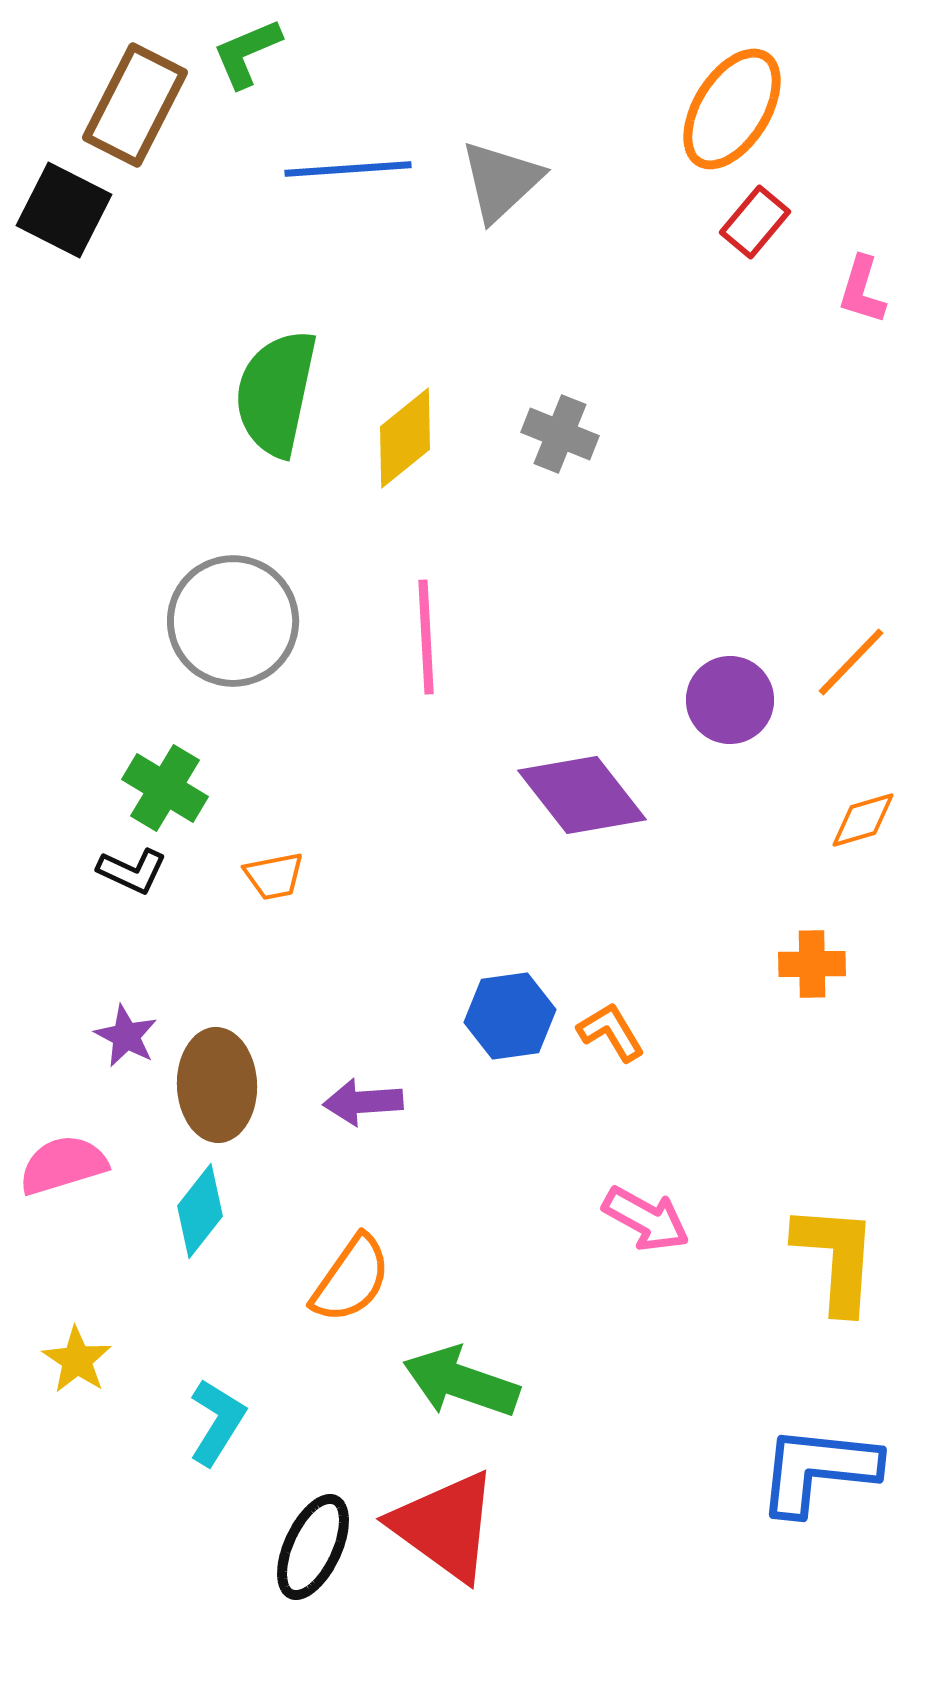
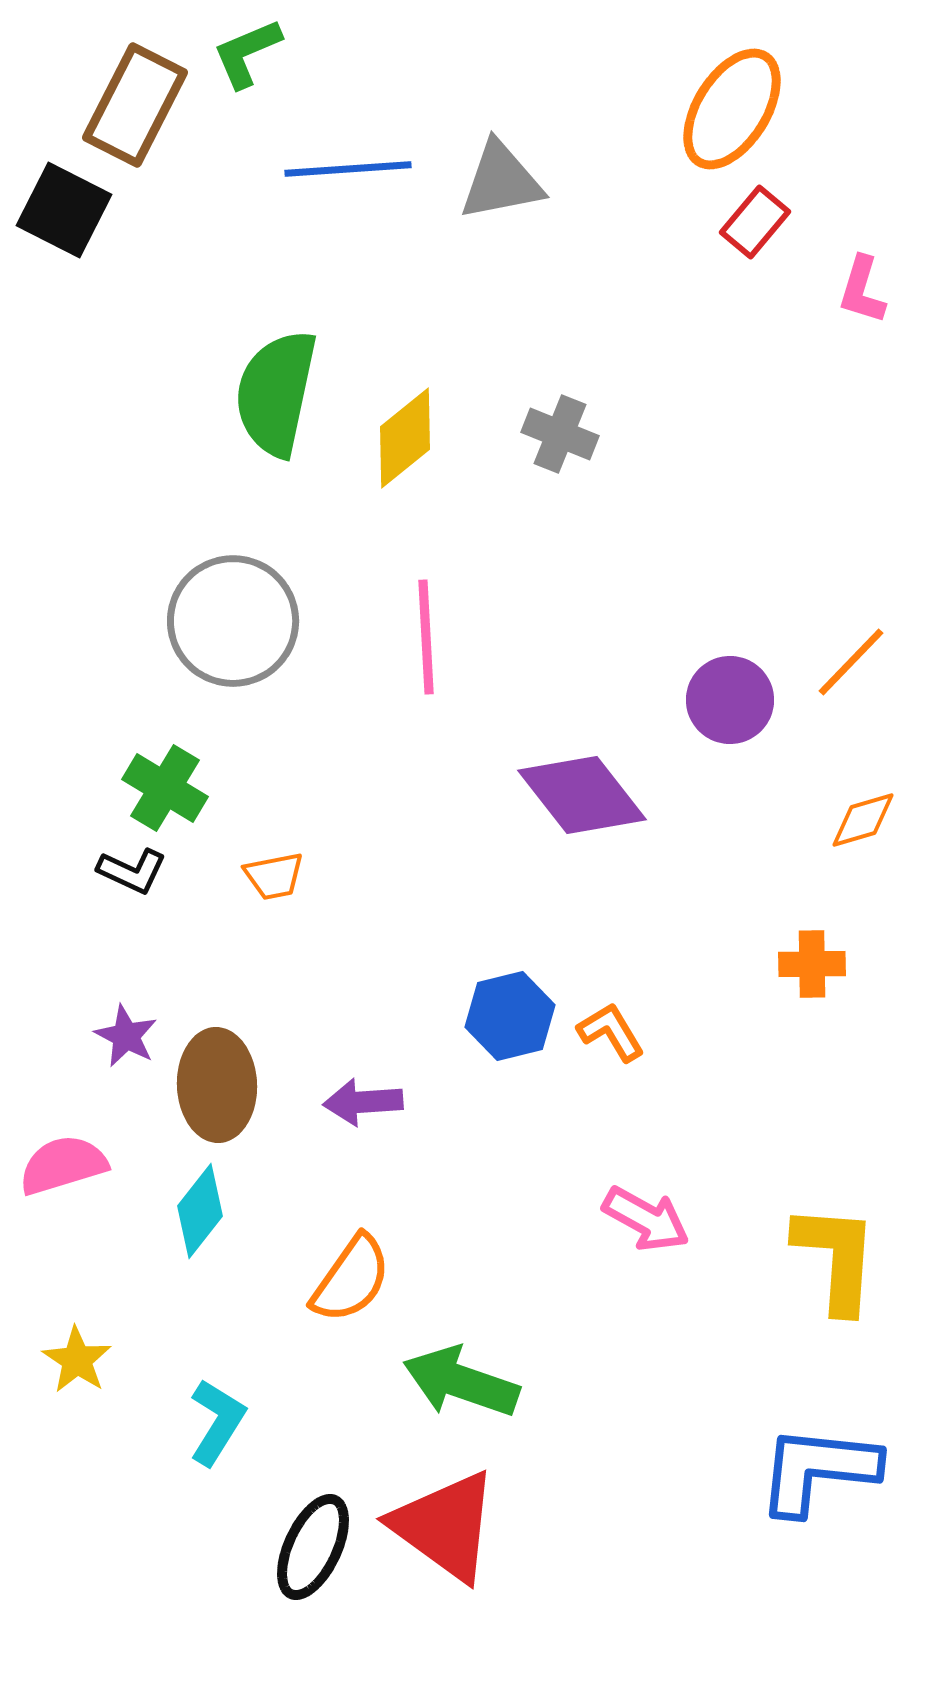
gray triangle: rotated 32 degrees clockwise
blue hexagon: rotated 6 degrees counterclockwise
